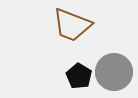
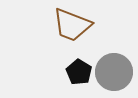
black pentagon: moved 4 px up
